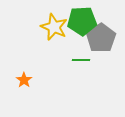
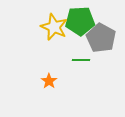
green pentagon: moved 2 px left
gray pentagon: rotated 8 degrees counterclockwise
orange star: moved 25 px right, 1 px down
